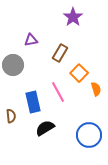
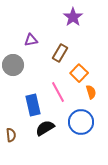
orange semicircle: moved 5 px left, 3 px down
blue rectangle: moved 3 px down
brown semicircle: moved 19 px down
blue circle: moved 8 px left, 13 px up
